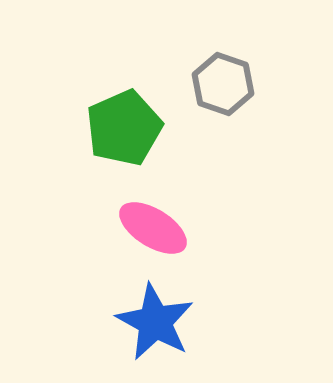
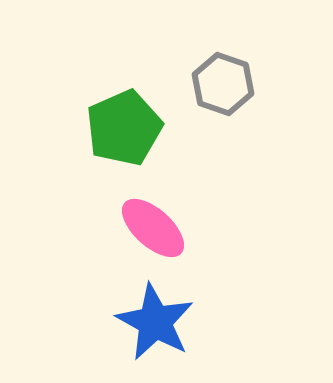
pink ellipse: rotated 10 degrees clockwise
